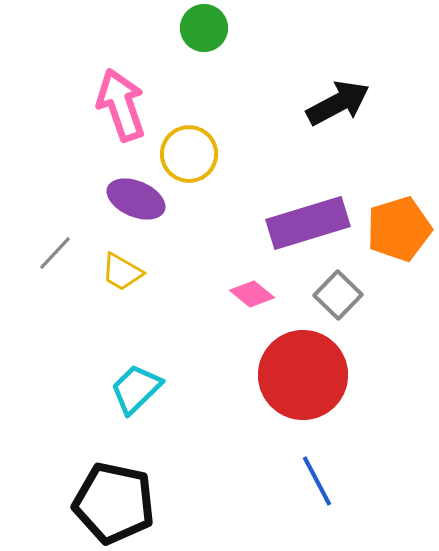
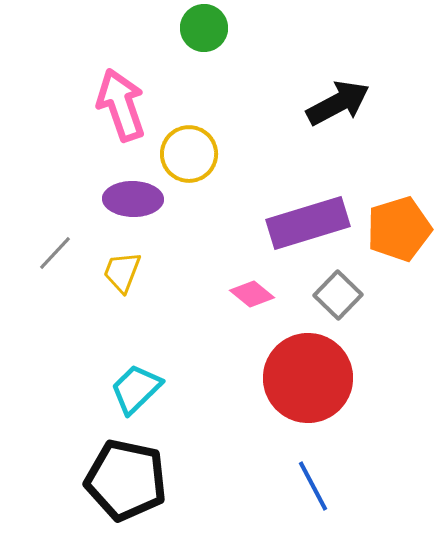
purple ellipse: moved 3 px left; rotated 22 degrees counterclockwise
yellow trapezoid: rotated 81 degrees clockwise
red circle: moved 5 px right, 3 px down
blue line: moved 4 px left, 5 px down
black pentagon: moved 12 px right, 23 px up
